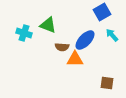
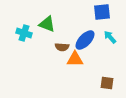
blue square: rotated 24 degrees clockwise
green triangle: moved 1 px left, 1 px up
cyan arrow: moved 2 px left, 2 px down
